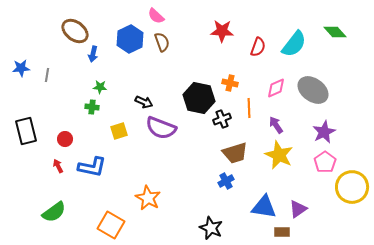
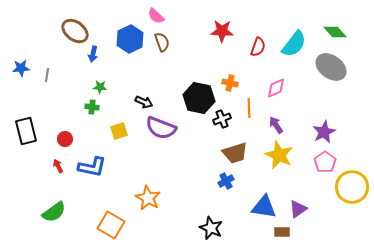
gray ellipse: moved 18 px right, 23 px up
